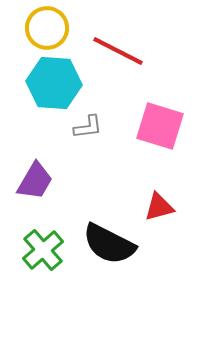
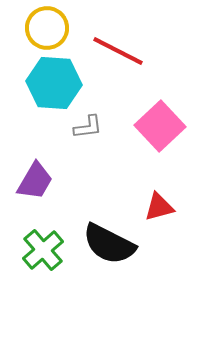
pink square: rotated 30 degrees clockwise
